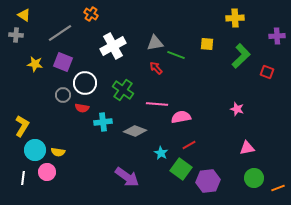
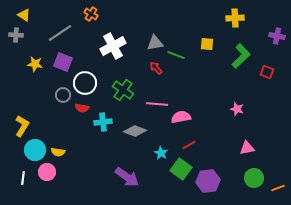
purple cross: rotated 14 degrees clockwise
